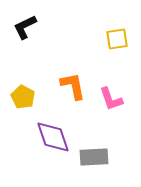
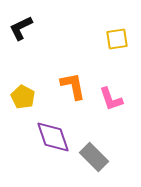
black L-shape: moved 4 px left, 1 px down
gray rectangle: rotated 48 degrees clockwise
